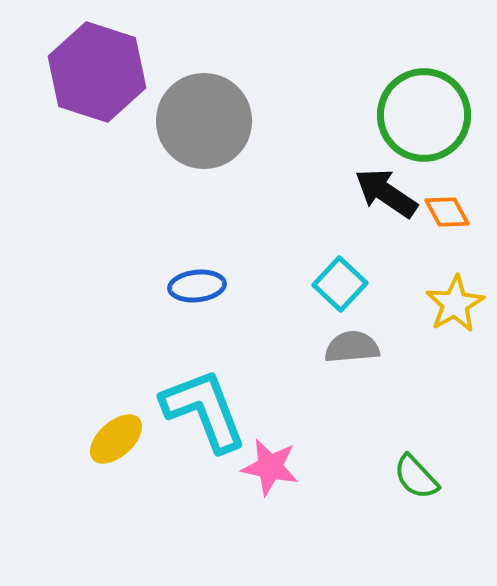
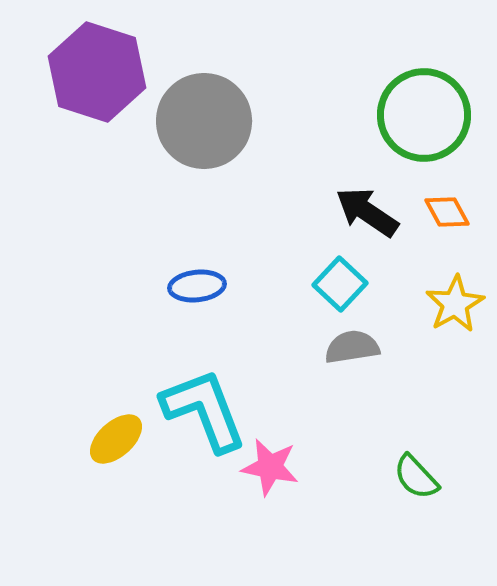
black arrow: moved 19 px left, 19 px down
gray semicircle: rotated 4 degrees counterclockwise
